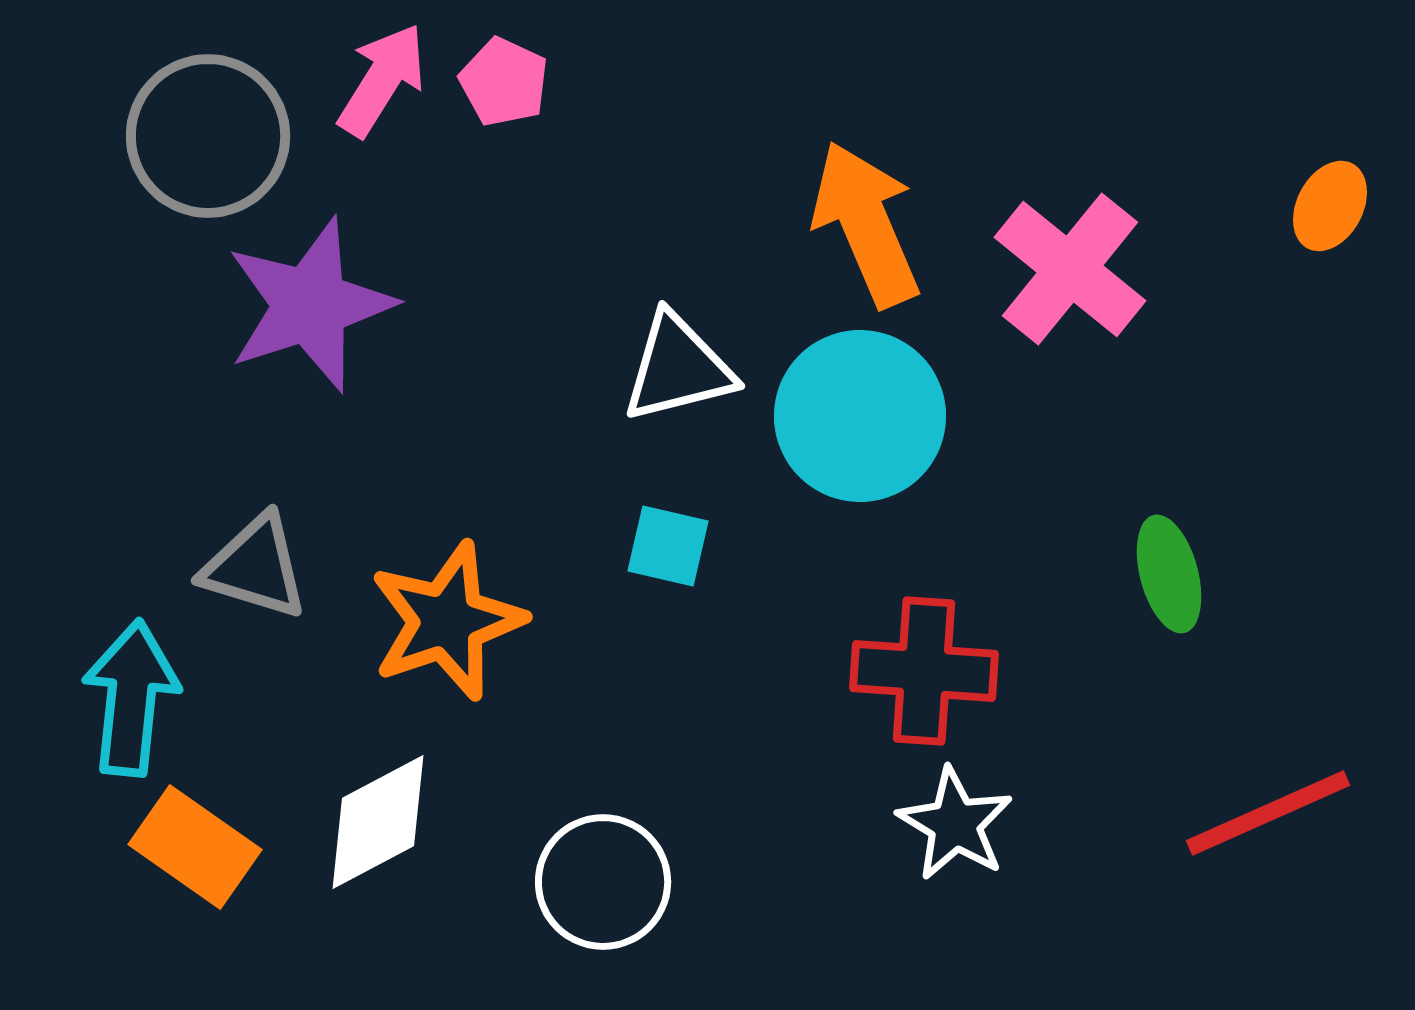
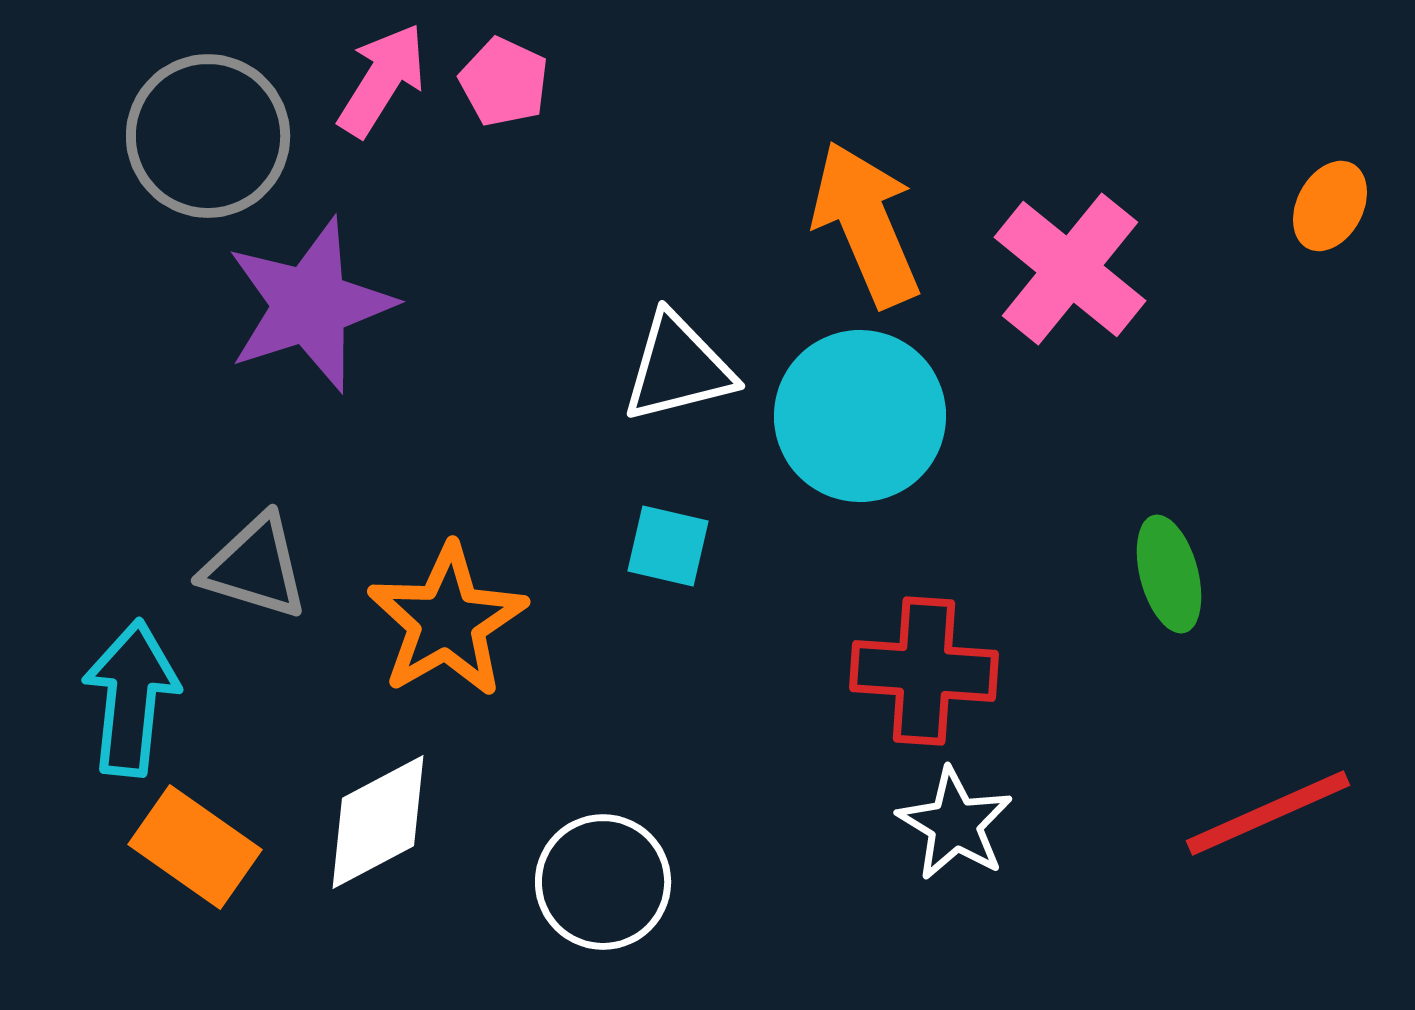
orange star: rotated 11 degrees counterclockwise
